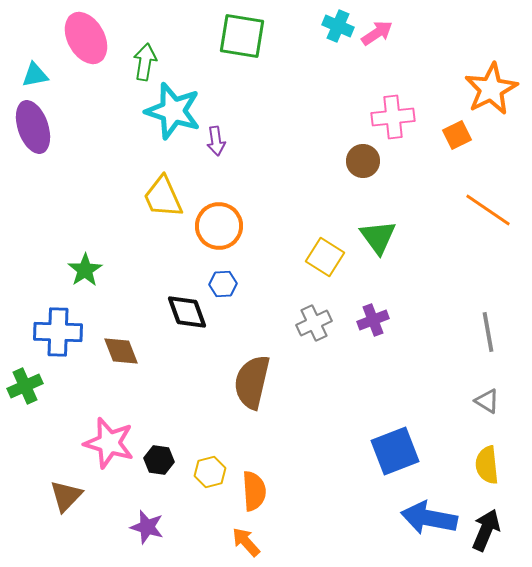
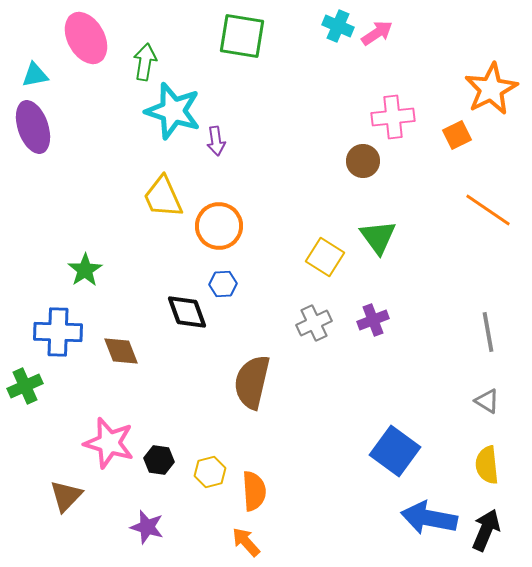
blue square: rotated 33 degrees counterclockwise
